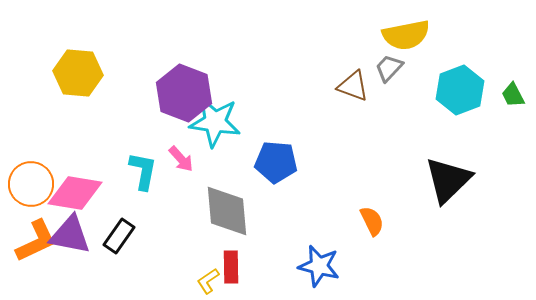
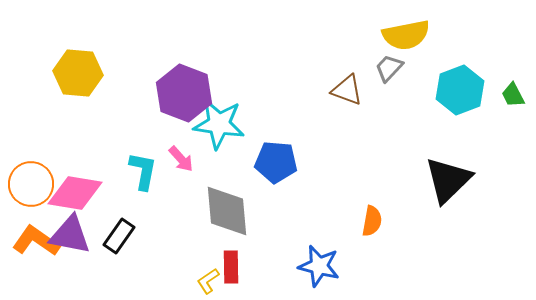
brown triangle: moved 6 px left, 4 px down
cyan star: moved 4 px right, 2 px down
orange semicircle: rotated 36 degrees clockwise
orange L-shape: rotated 120 degrees counterclockwise
